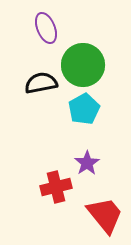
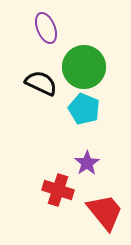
green circle: moved 1 px right, 2 px down
black semicircle: rotated 36 degrees clockwise
cyan pentagon: rotated 20 degrees counterclockwise
red cross: moved 2 px right, 3 px down; rotated 32 degrees clockwise
red trapezoid: moved 3 px up
